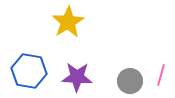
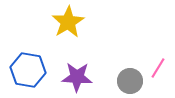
blue hexagon: moved 1 px left, 1 px up
pink line: moved 3 px left, 7 px up; rotated 15 degrees clockwise
